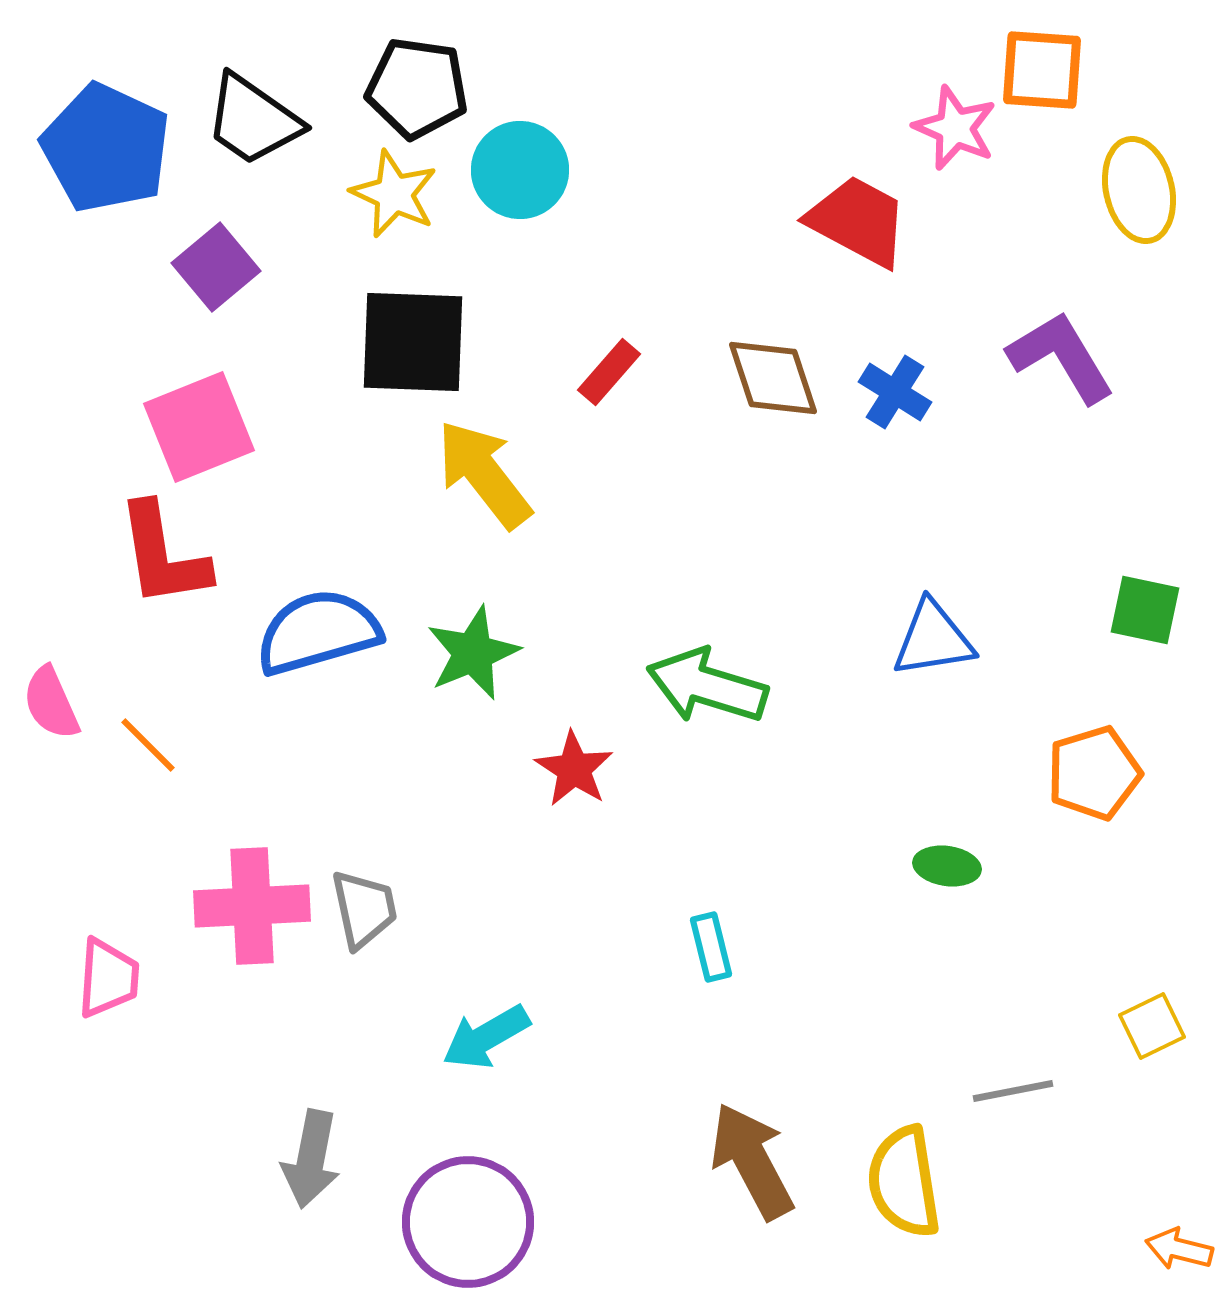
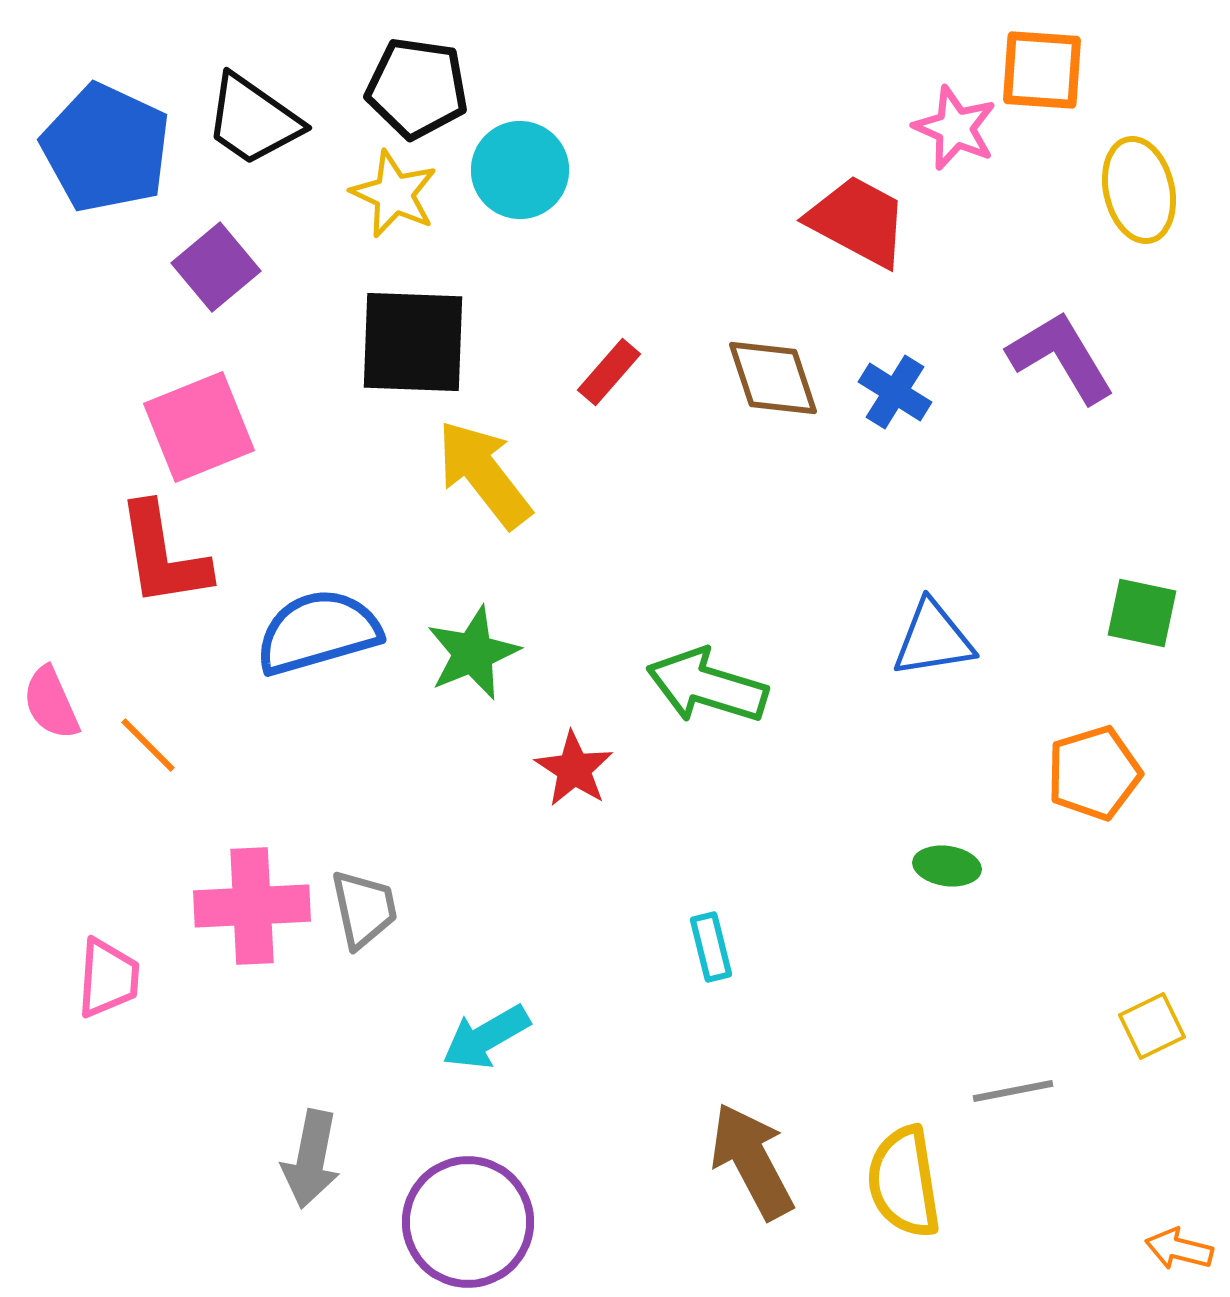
green square: moved 3 px left, 3 px down
